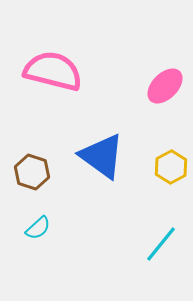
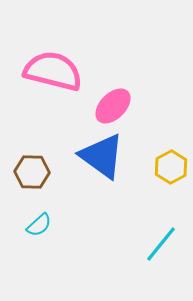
pink ellipse: moved 52 px left, 20 px down
brown hexagon: rotated 16 degrees counterclockwise
cyan semicircle: moved 1 px right, 3 px up
